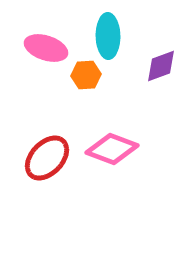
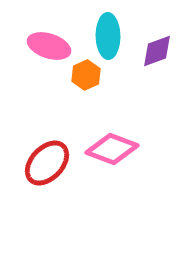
pink ellipse: moved 3 px right, 2 px up
purple diamond: moved 4 px left, 15 px up
orange hexagon: rotated 20 degrees counterclockwise
red ellipse: moved 5 px down
